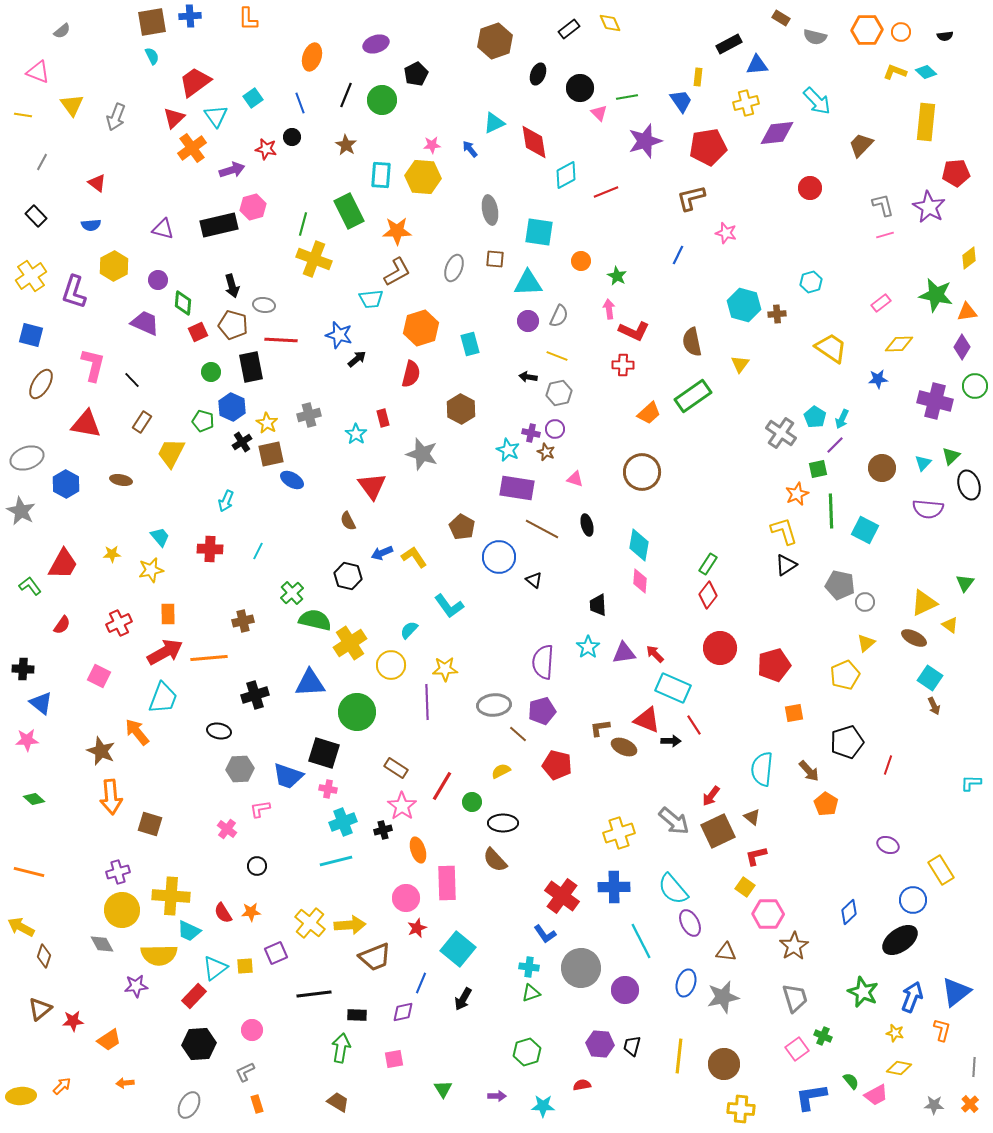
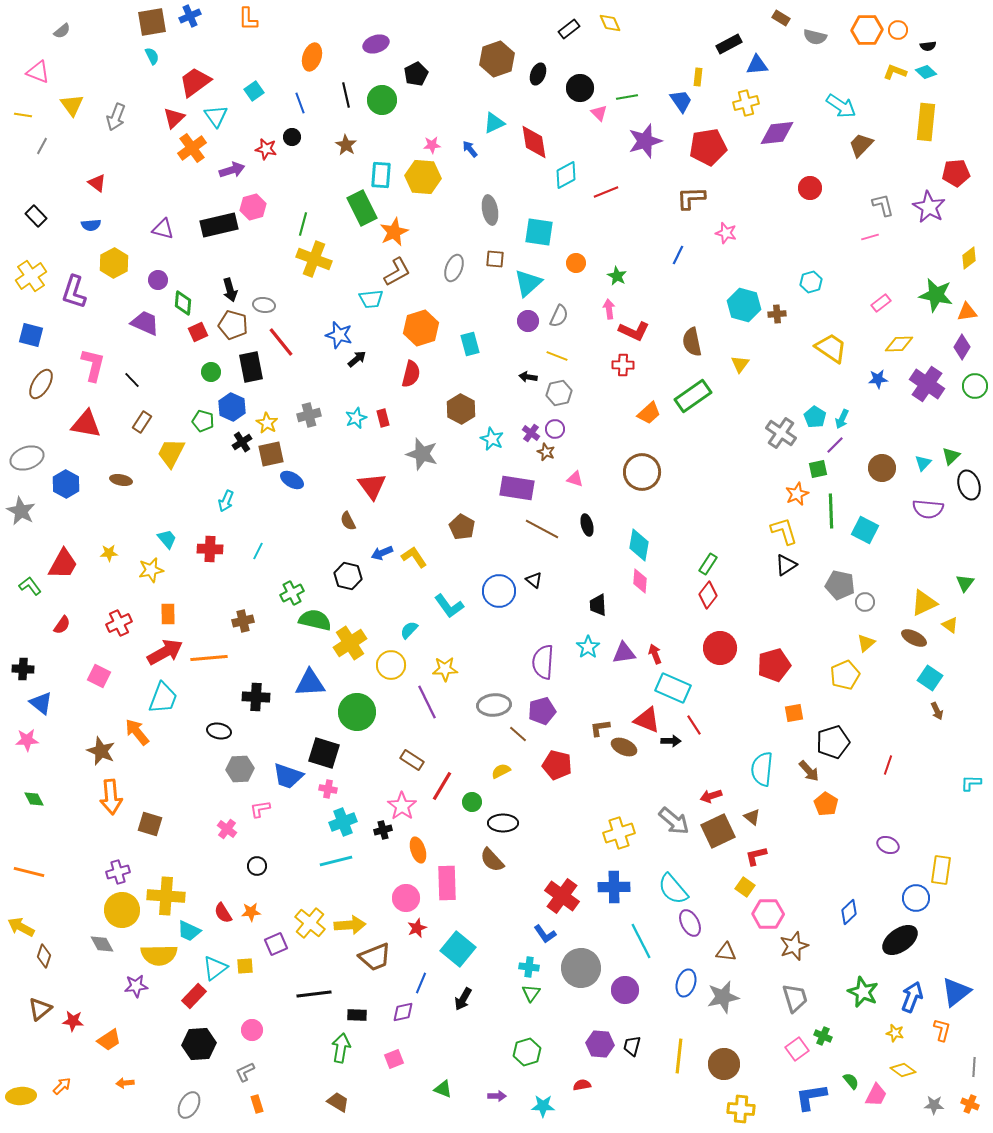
blue cross at (190, 16): rotated 20 degrees counterclockwise
orange circle at (901, 32): moved 3 px left, 2 px up
black semicircle at (945, 36): moved 17 px left, 10 px down
brown hexagon at (495, 41): moved 2 px right, 18 px down
black line at (346, 95): rotated 35 degrees counterclockwise
cyan square at (253, 98): moved 1 px right, 7 px up
cyan arrow at (817, 101): moved 24 px right, 5 px down; rotated 12 degrees counterclockwise
gray line at (42, 162): moved 16 px up
brown L-shape at (691, 198): rotated 12 degrees clockwise
green rectangle at (349, 211): moved 13 px right, 3 px up
orange star at (397, 231): moved 3 px left, 1 px down; rotated 24 degrees counterclockwise
pink line at (885, 235): moved 15 px left, 2 px down
orange circle at (581, 261): moved 5 px left, 2 px down
yellow hexagon at (114, 266): moved 3 px up
cyan triangle at (528, 283): rotated 40 degrees counterclockwise
black arrow at (232, 286): moved 2 px left, 4 px down
red line at (281, 340): moved 2 px down; rotated 48 degrees clockwise
purple cross at (935, 401): moved 8 px left, 17 px up; rotated 20 degrees clockwise
purple cross at (531, 433): rotated 24 degrees clockwise
cyan star at (356, 434): moved 16 px up; rotated 15 degrees clockwise
cyan star at (508, 450): moved 16 px left, 11 px up
cyan trapezoid at (160, 537): moved 7 px right, 2 px down
yellow star at (112, 554): moved 3 px left, 1 px up
blue circle at (499, 557): moved 34 px down
green cross at (292, 593): rotated 15 degrees clockwise
red arrow at (655, 654): rotated 24 degrees clockwise
black cross at (255, 695): moved 1 px right, 2 px down; rotated 20 degrees clockwise
purple line at (427, 702): rotated 24 degrees counterclockwise
brown arrow at (934, 706): moved 3 px right, 5 px down
black pentagon at (847, 742): moved 14 px left
brown rectangle at (396, 768): moved 16 px right, 8 px up
red arrow at (711, 796): rotated 35 degrees clockwise
green diamond at (34, 799): rotated 20 degrees clockwise
brown semicircle at (495, 860): moved 3 px left
yellow rectangle at (941, 870): rotated 40 degrees clockwise
yellow cross at (171, 896): moved 5 px left
blue circle at (913, 900): moved 3 px right, 2 px up
brown star at (794, 946): rotated 12 degrees clockwise
purple square at (276, 953): moved 9 px up
green triangle at (531, 993): rotated 36 degrees counterclockwise
red star at (73, 1021): rotated 10 degrees clockwise
pink square at (394, 1059): rotated 12 degrees counterclockwise
yellow diamond at (899, 1068): moved 4 px right, 2 px down; rotated 25 degrees clockwise
green triangle at (443, 1089): rotated 36 degrees counterclockwise
pink trapezoid at (876, 1095): rotated 35 degrees counterclockwise
orange cross at (970, 1104): rotated 24 degrees counterclockwise
